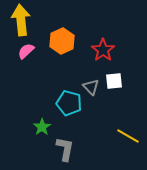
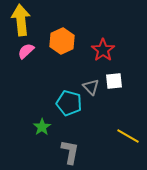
gray L-shape: moved 5 px right, 3 px down
